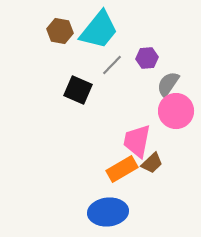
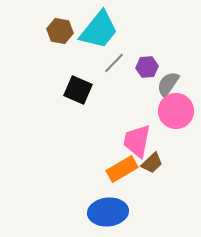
purple hexagon: moved 9 px down
gray line: moved 2 px right, 2 px up
